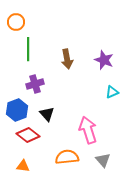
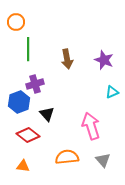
blue hexagon: moved 2 px right, 8 px up
pink arrow: moved 3 px right, 4 px up
